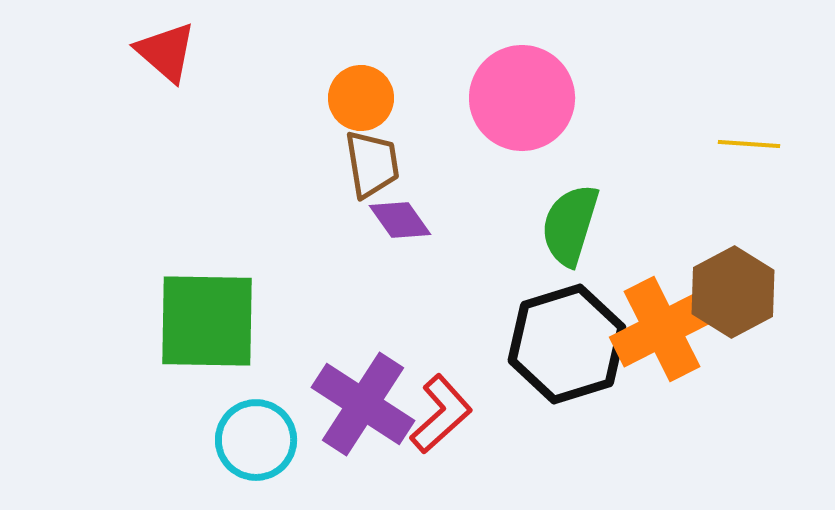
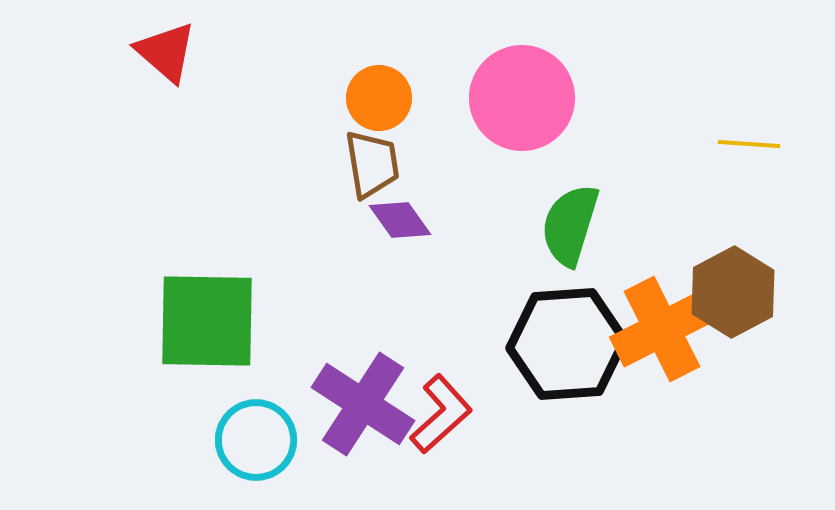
orange circle: moved 18 px right
black hexagon: rotated 13 degrees clockwise
